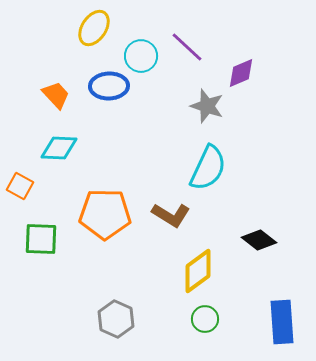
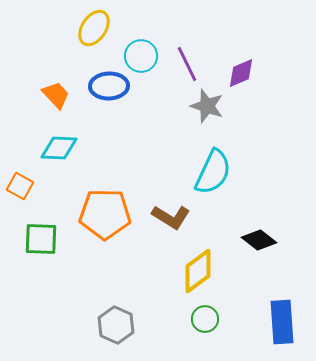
purple line: moved 17 px down; rotated 21 degrees clockwise
cyan semicircle: moved 5 px right, 4 px down
brown L-shape: moved 2 px down
gray hexagon: moved 6 px down
